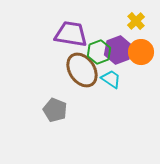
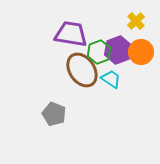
gray pentagon: moved 1 px left, 4 px down
